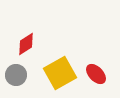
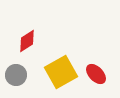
red diamond: moved 1 px right, 3 px up
yellow square: moved 1 px right, 1 px up
